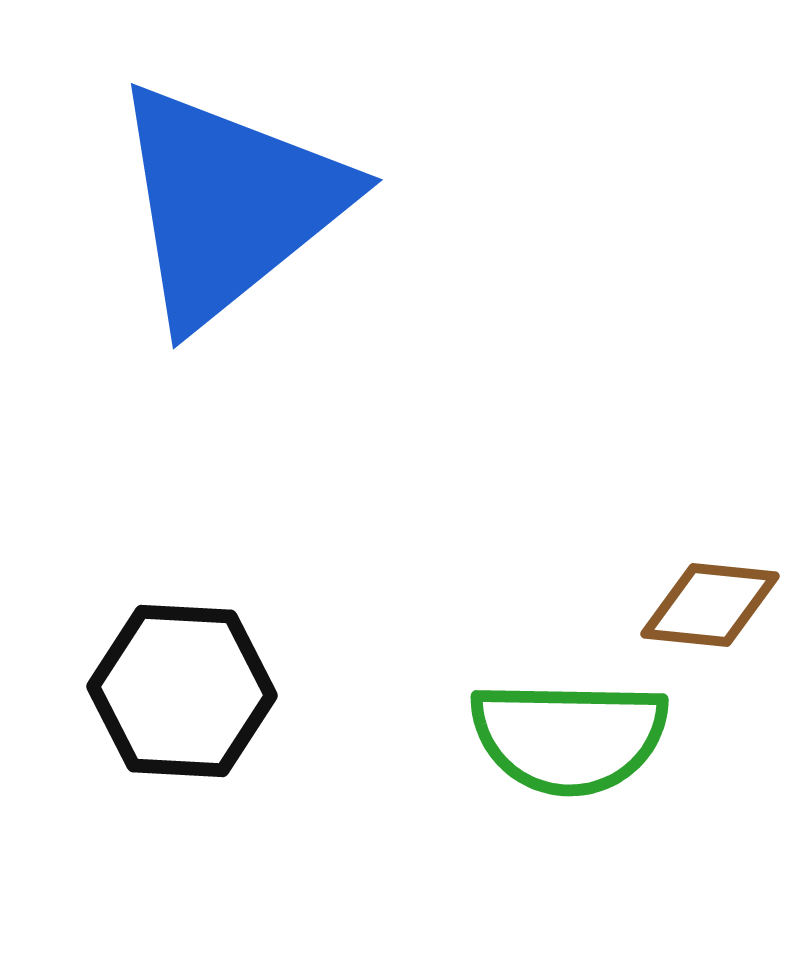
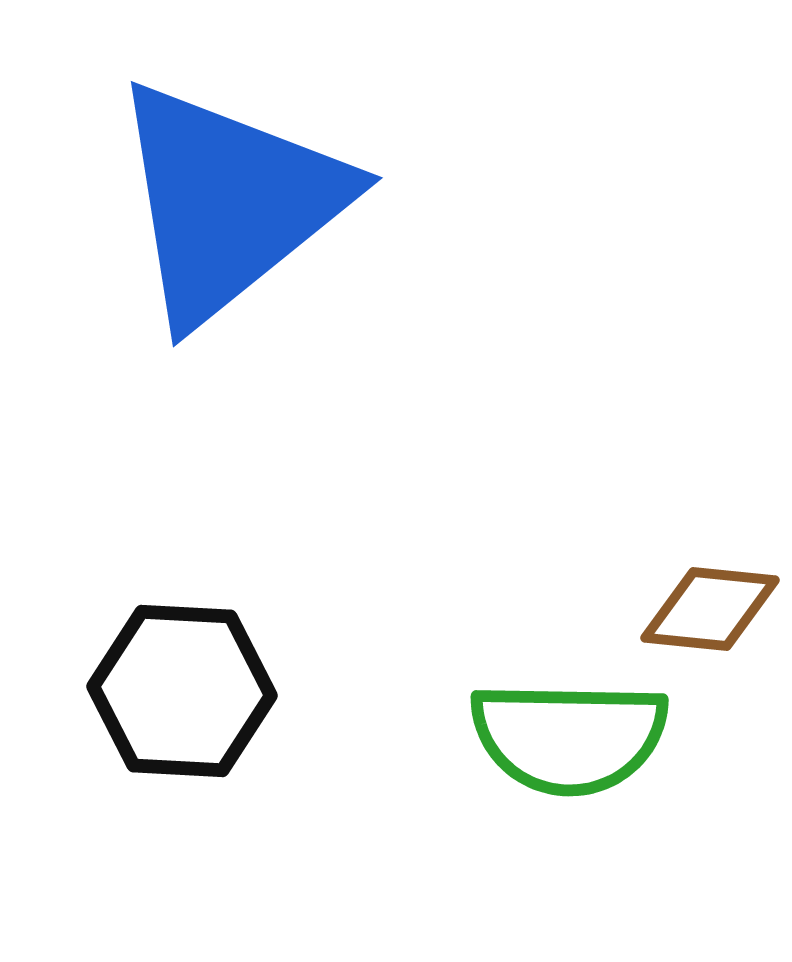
blue triangle: moved 2 px up
brown diamond: moved 4 px down
